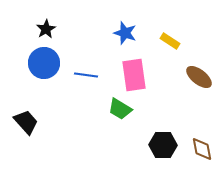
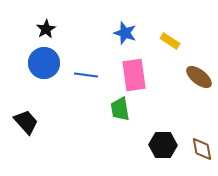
green trapezoid: rotated 50 degrees clockwise
